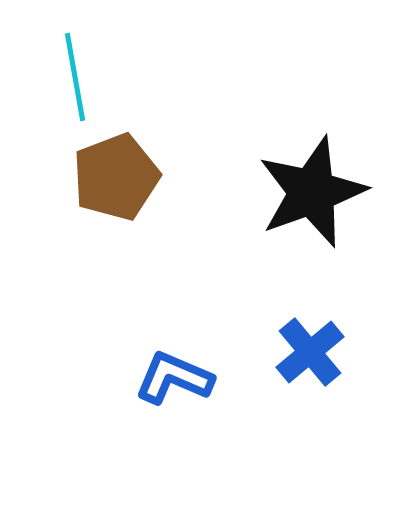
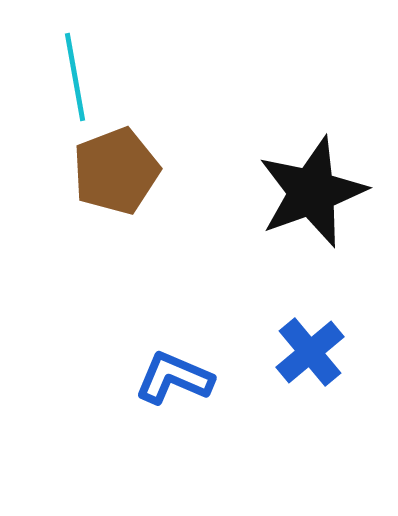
brown pentagon: moved 6 px up
